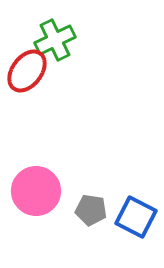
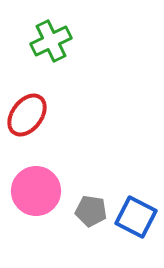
green cross: moved 4 px left, 1 px down
red ellipse: moved 44 px down
gray pentagon: moved 1 px down
